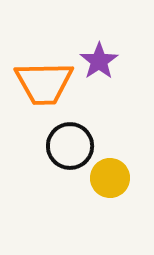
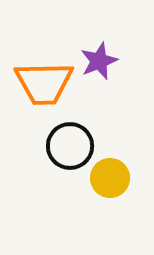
purple star: rotated 12 degrees clockwise
